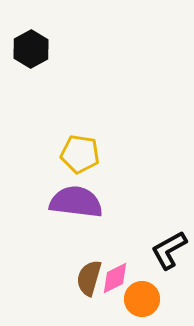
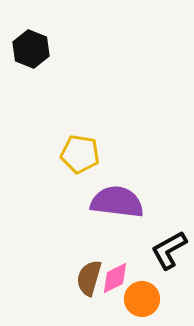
black hexagon: rotated 9 degrees counterclockwise
purple semicircle: moved 41 px right
